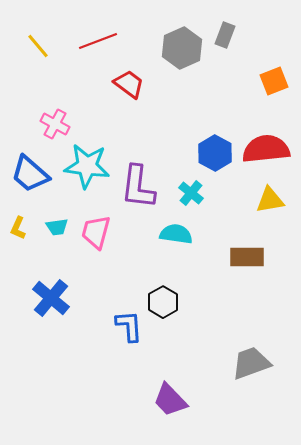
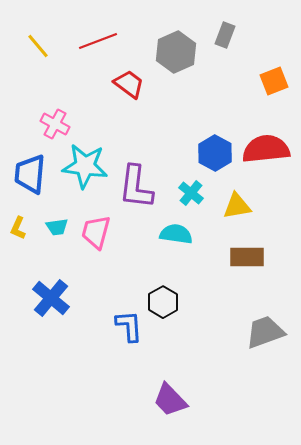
gray hexagon: moved 6 px left, 4 px down
cyan star: moved 2 px left
blue trapezoid: rotated 54 degrees clockwise
purple L-shape: moved 2 px left
yellow triangle: moved 33 px left, 6 px down
gray trapezoid: moved 14 px right, 31 px up
